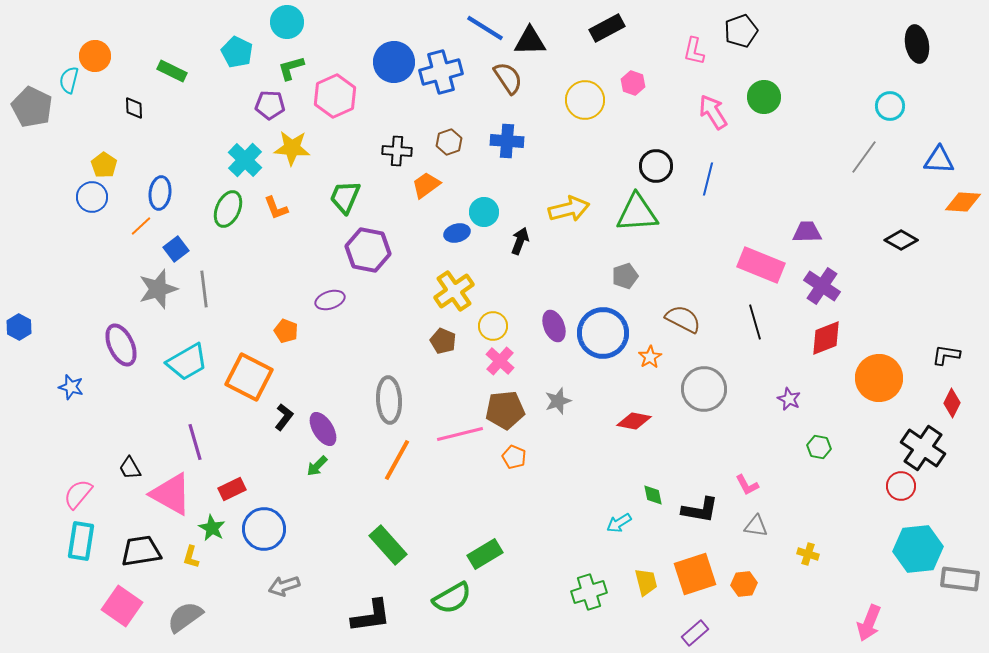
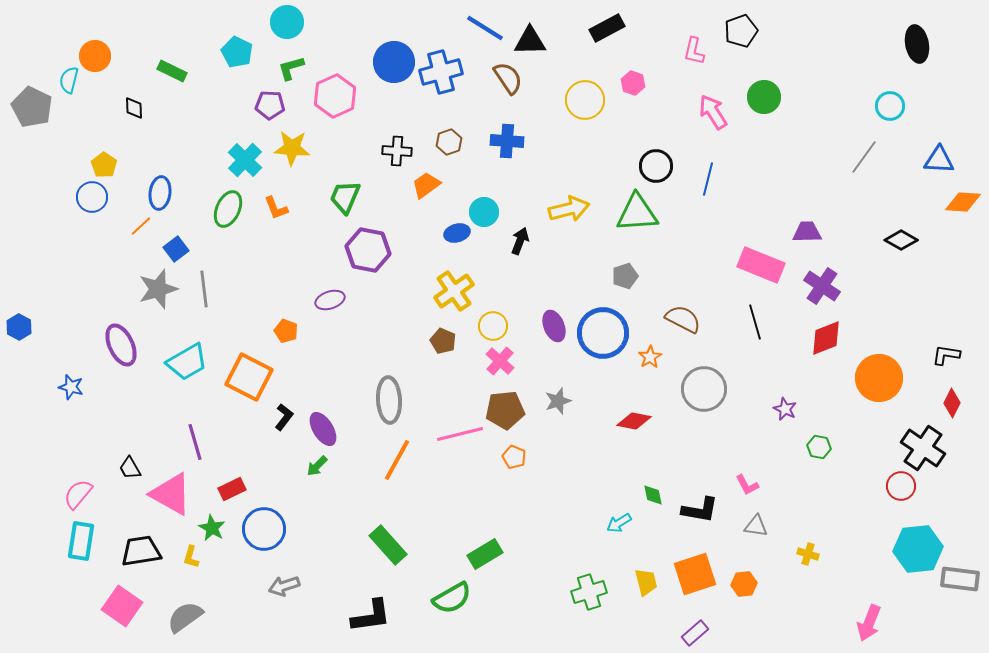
purple star at (789, 399): moved 4 px left, 10 px down
